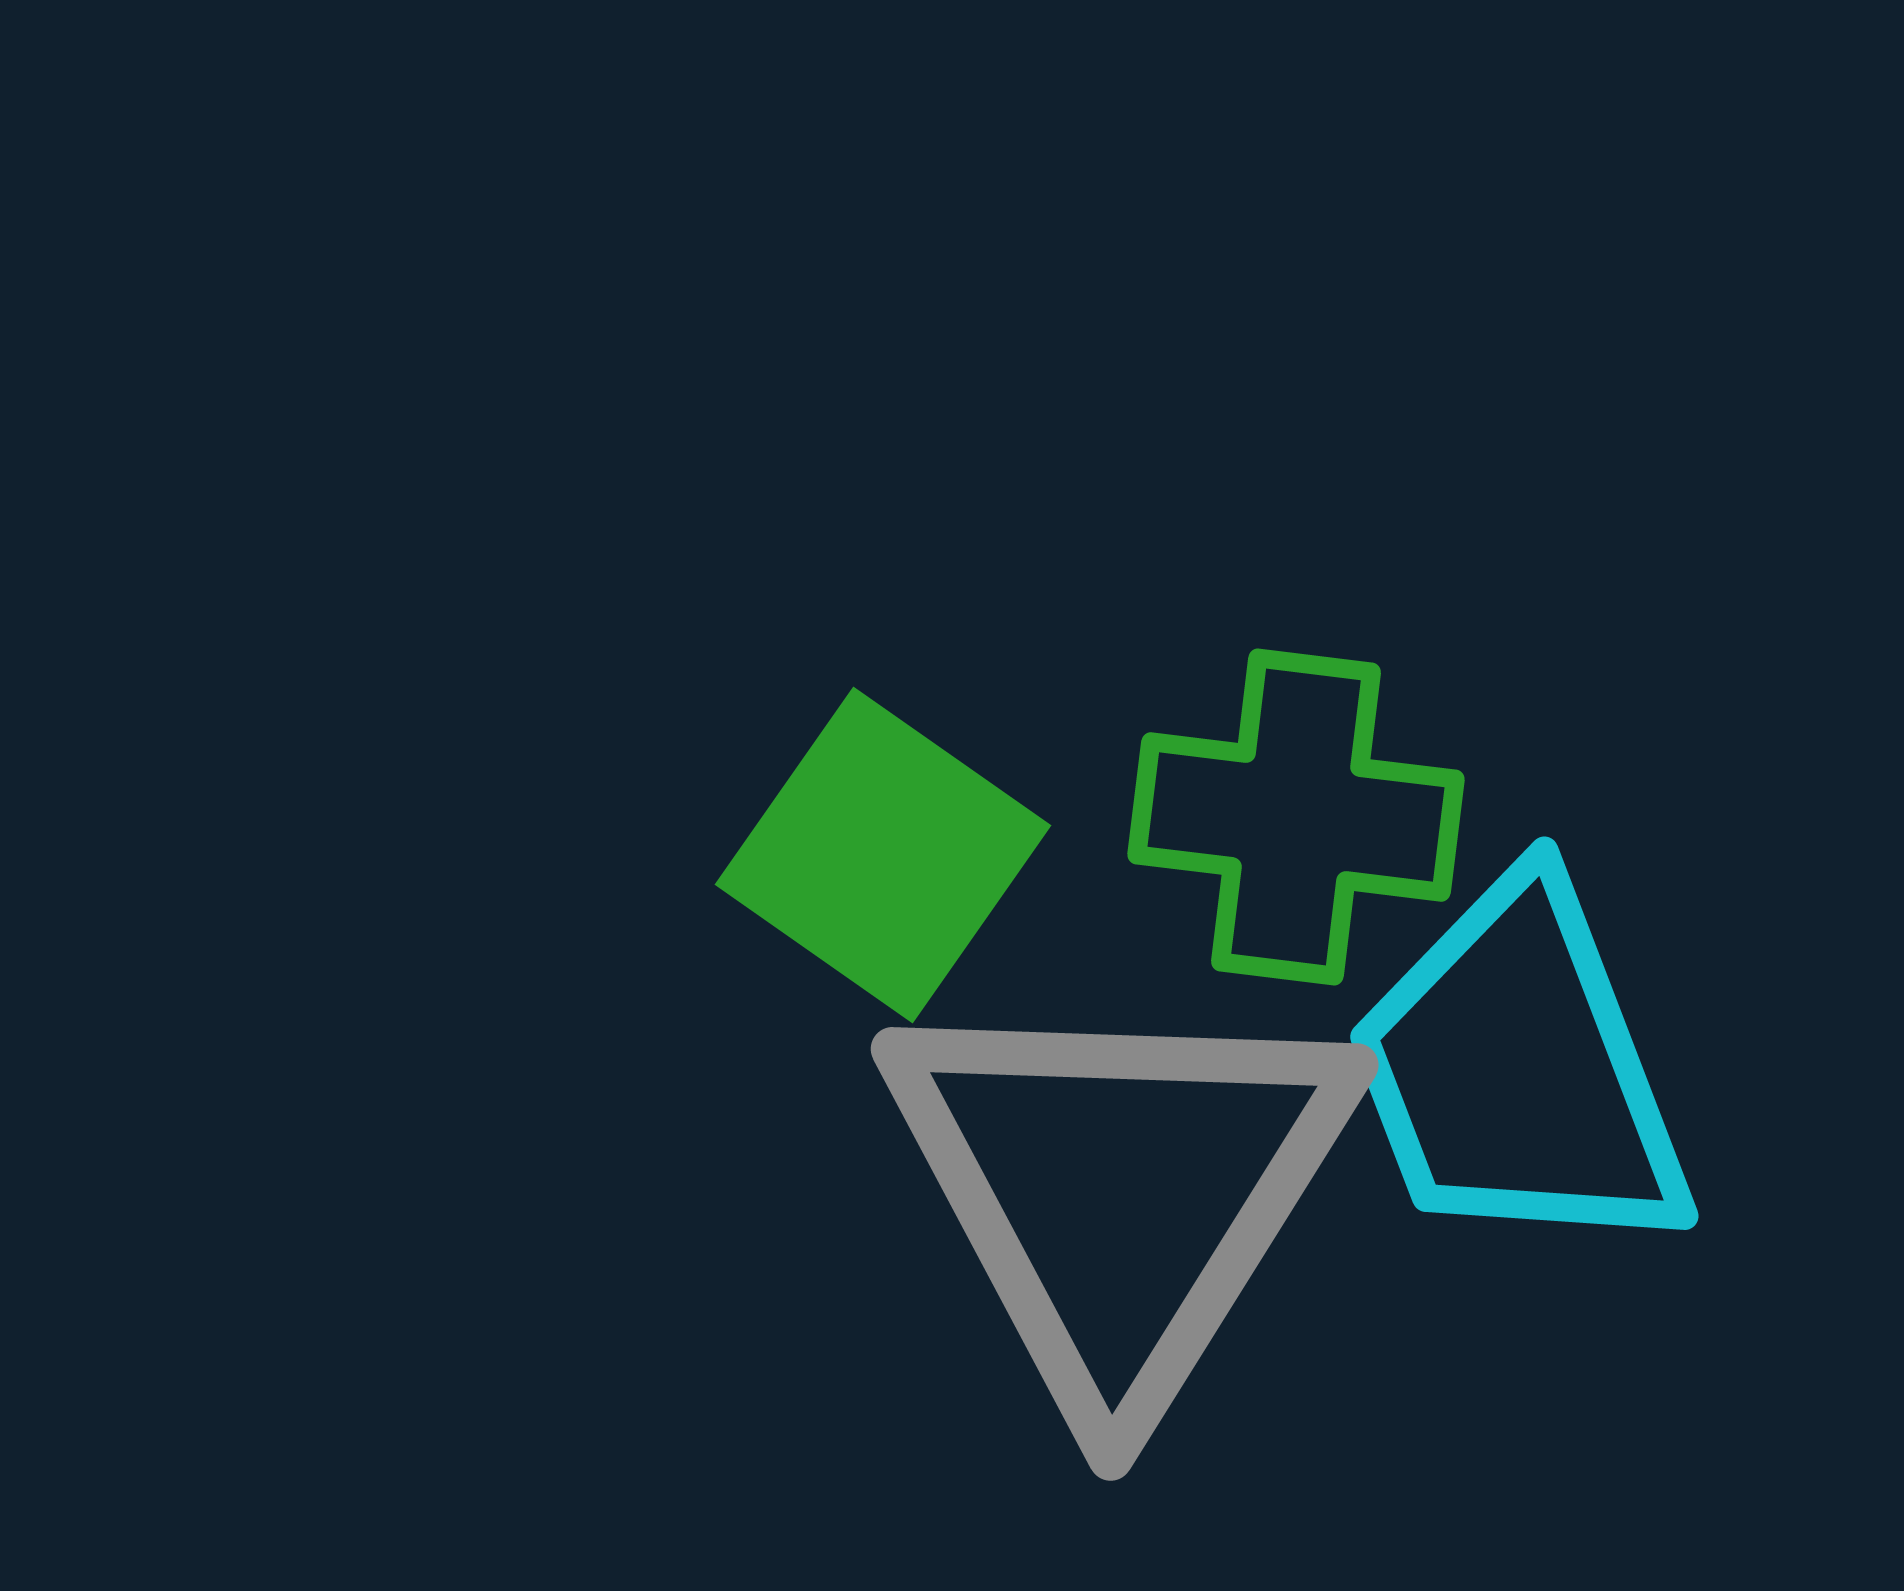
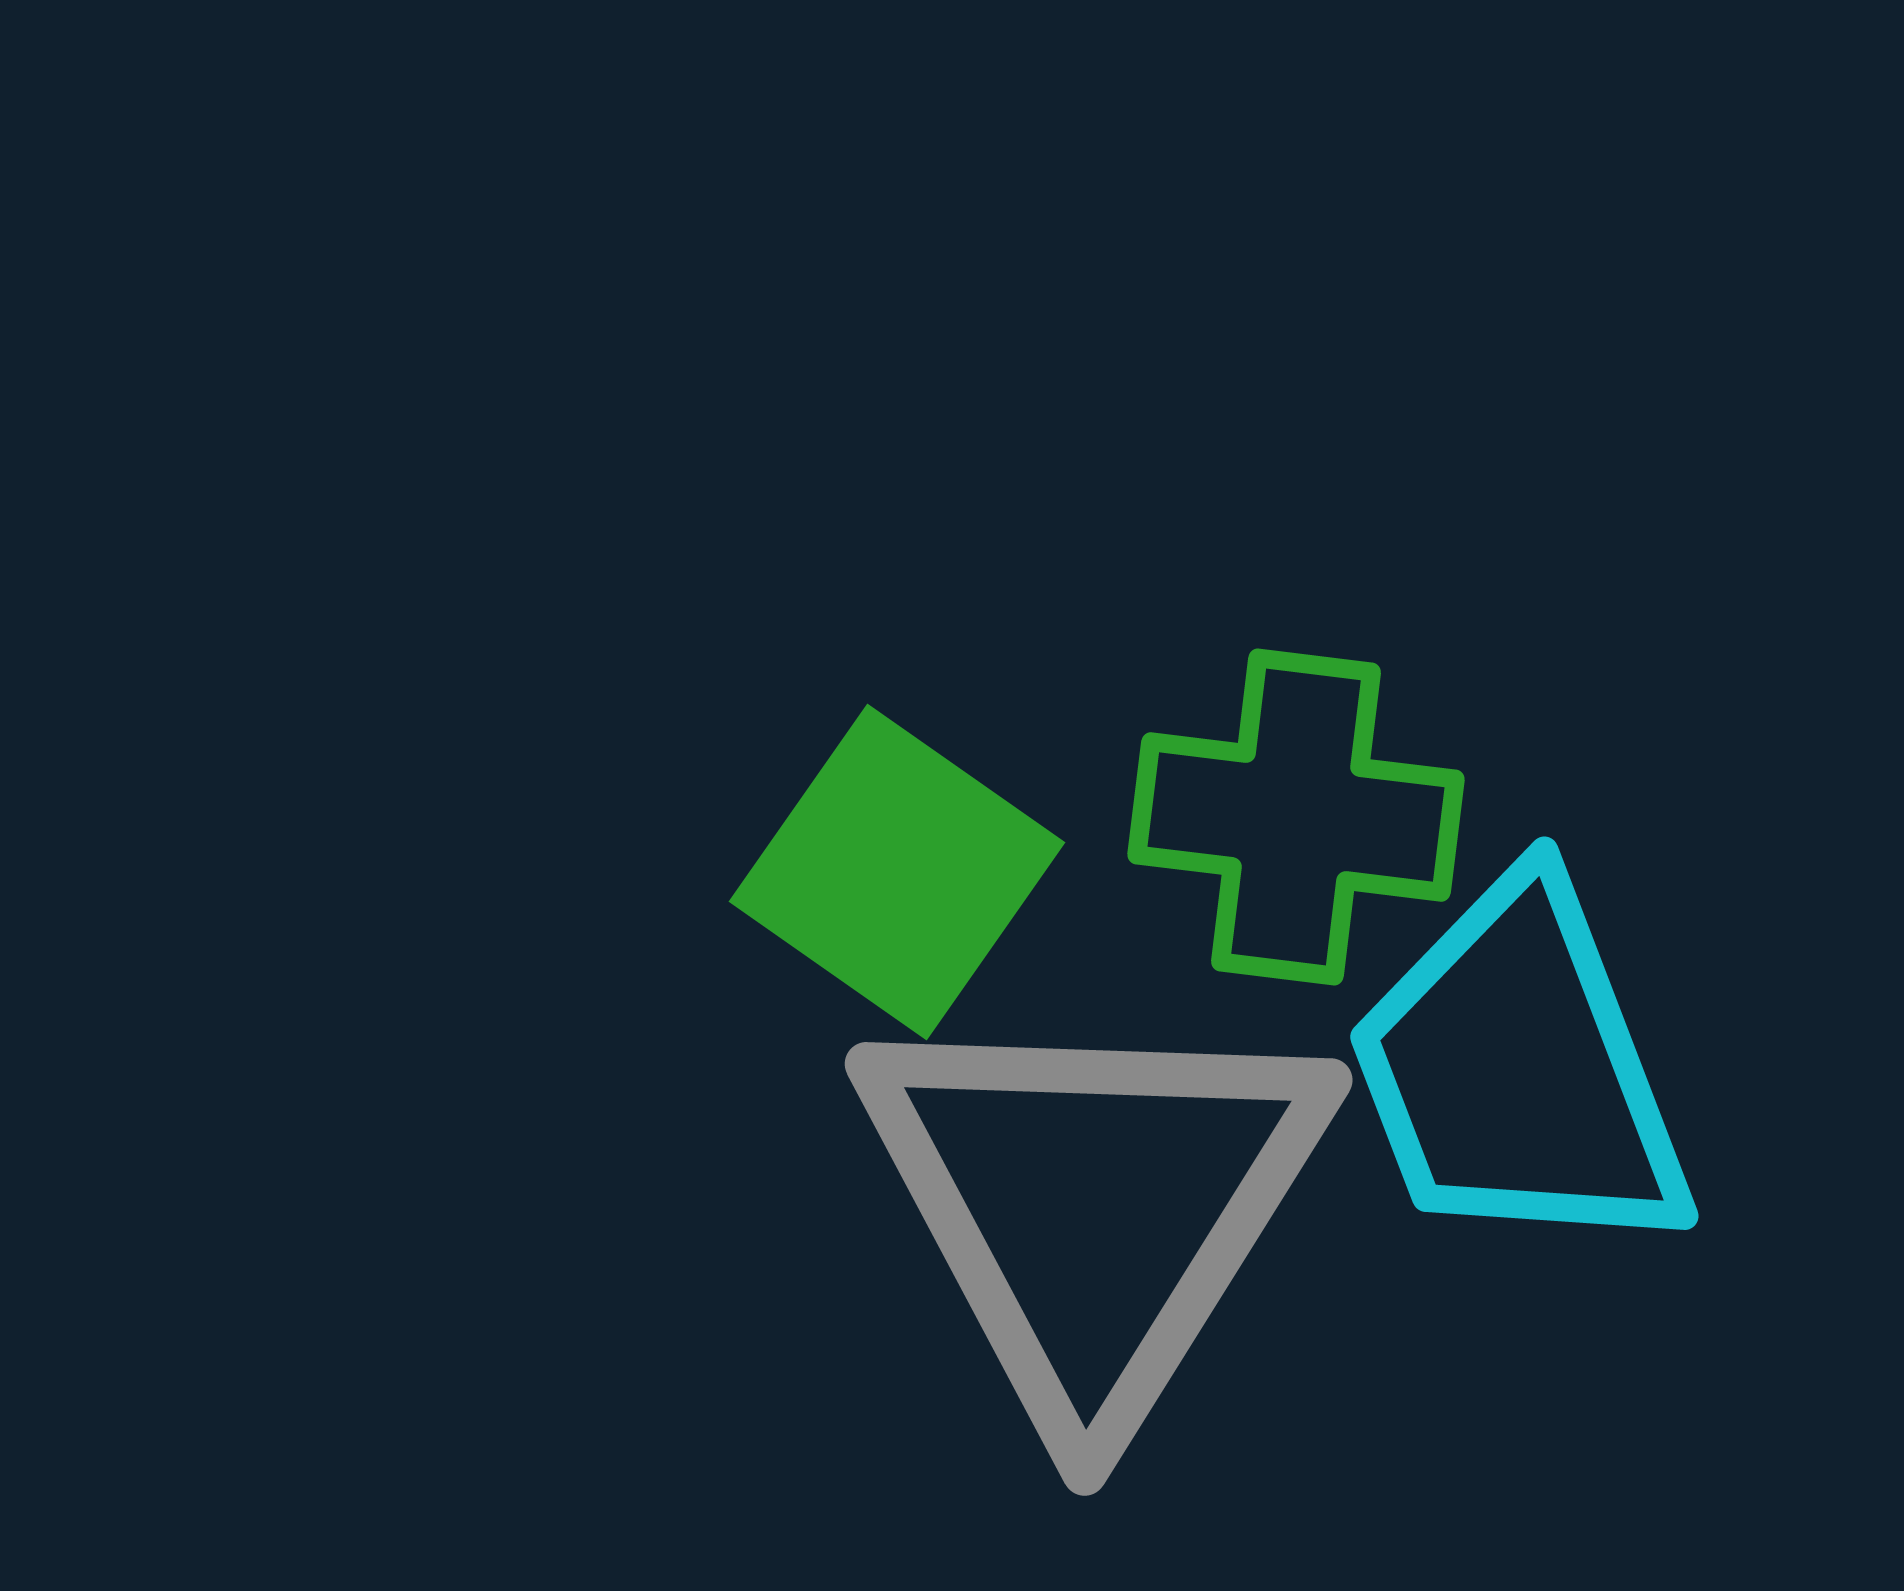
green square: moved 14 px right, 17 px down
gray triangle: moved 26 px left, 15 px down
